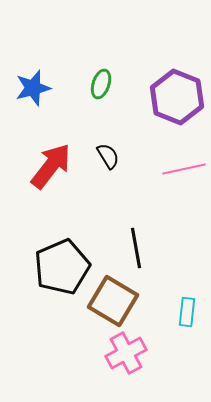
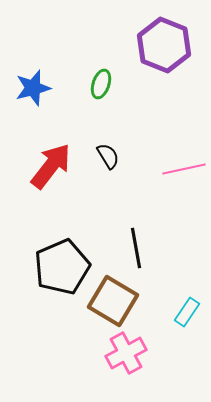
purple hexagon: moved 13 px left, 52 px up
cyan rectangle: rotated 28 degrees clockwise
